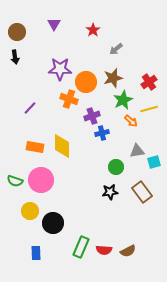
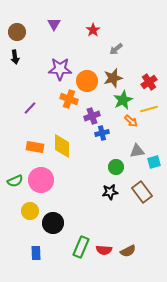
orange circle: moved 1 px right, 1 px up
green semicircle: rotated 42 degrees counterclockwise
